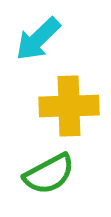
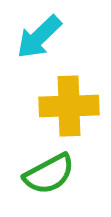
cyan arrow: moved 1 px right, 2 px up
